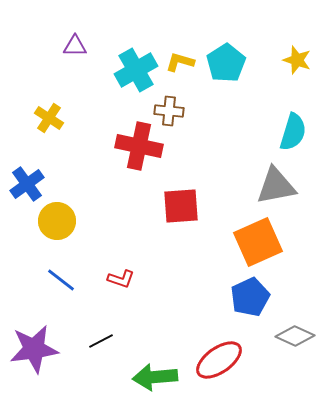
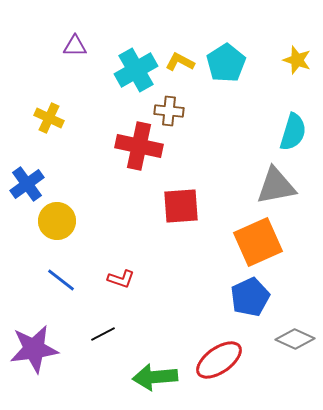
yellow L-shape: rotated 12 degrees clockwise
yellow cross: rotated 8 degrees counterclockwise
gray diamond: moved 3 px down
black line: moved 2 px right, 7 px up
